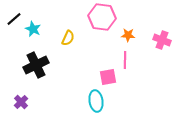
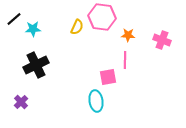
cyan star: rotated 28 degrees counterclockwise
yellow semicircle: moved 9 px right, 11 px up
